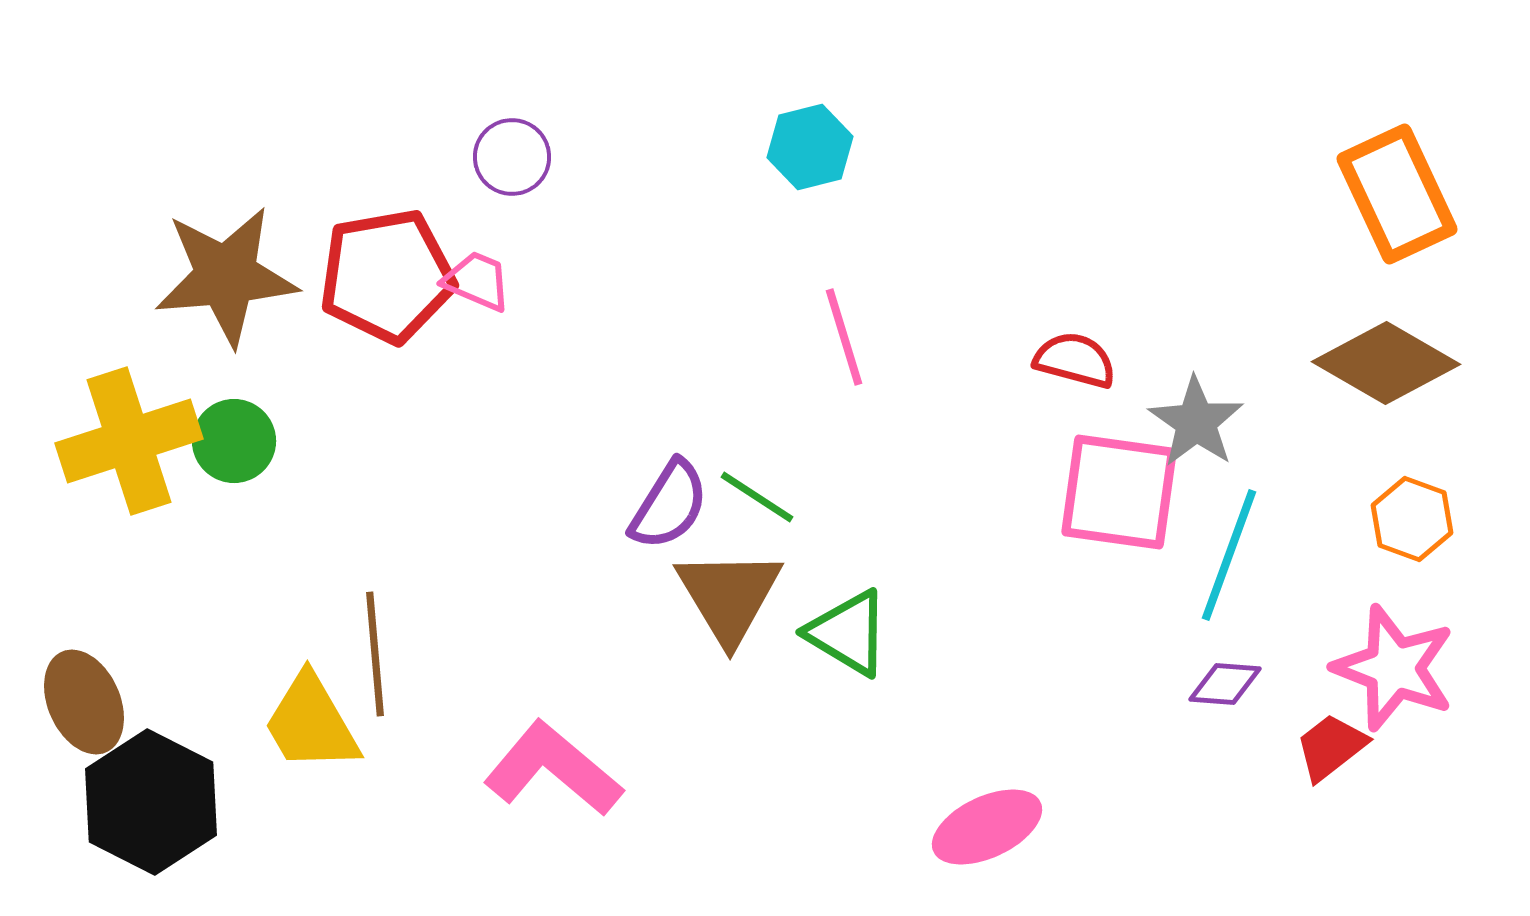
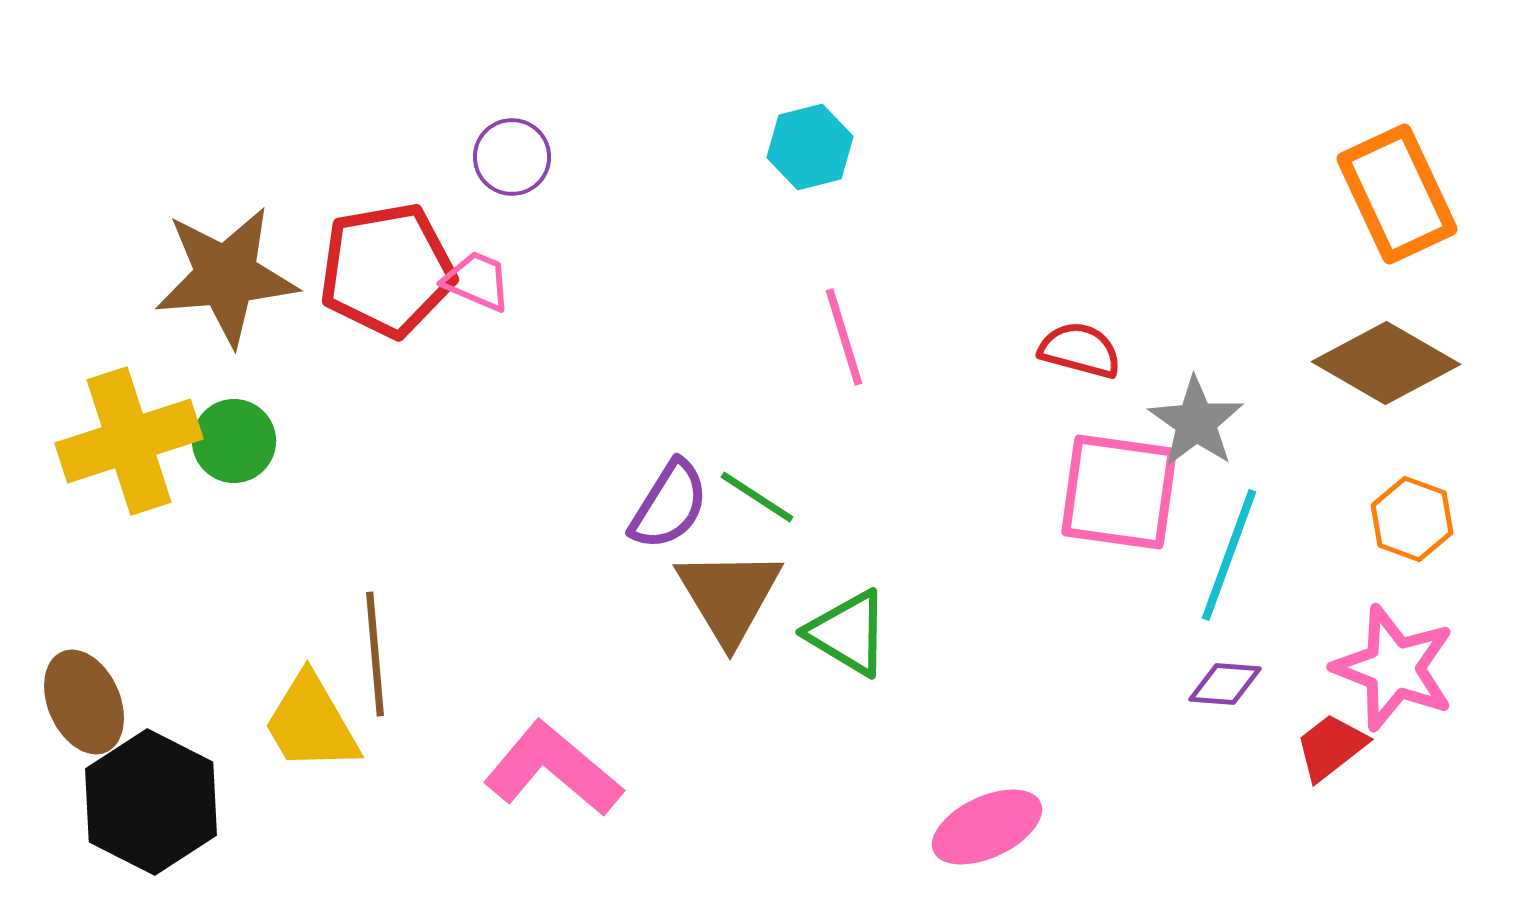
red pentagon: moved 6 px up
red semicircle: moved 5 px right, 10 px up
